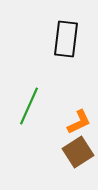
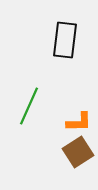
black rectangle: moved 1 px left, 1 px down
orange L-shape: rotated 24 degrees clockwise
